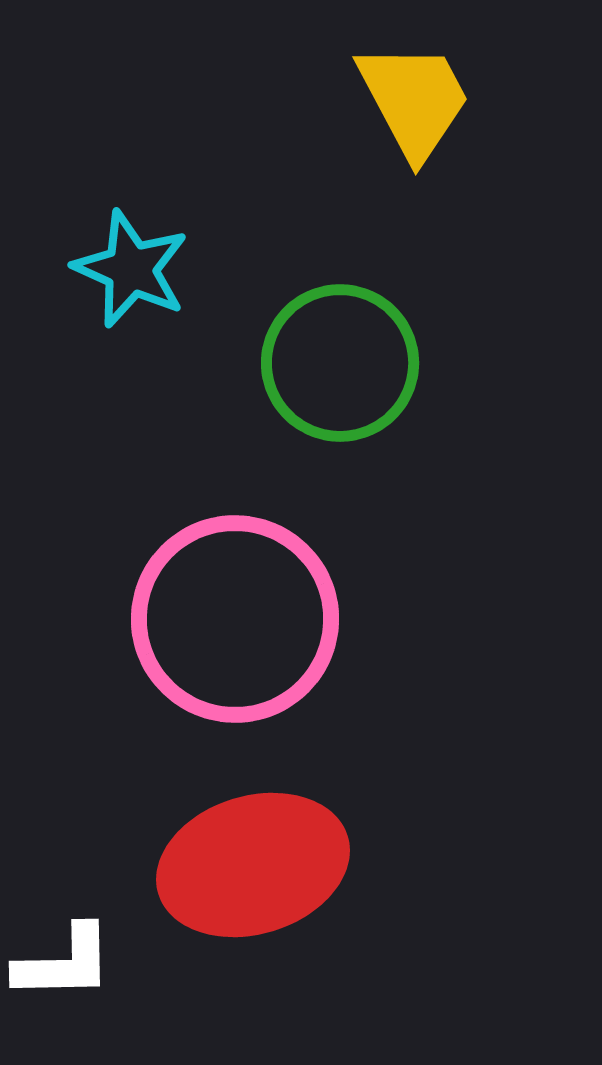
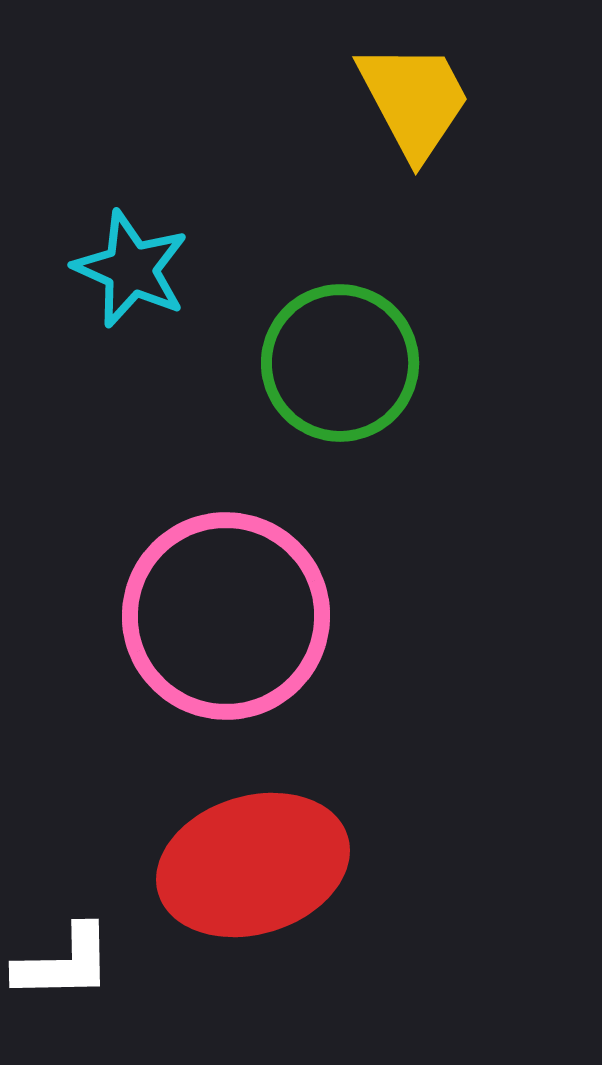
pink circle: moved 9 px left, 3 px up
